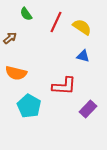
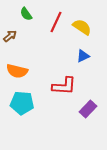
brown arrow: moved 2 px up
blue triangle: rotated 40 degrees counterclockwise
orange semicircle: moved 1 px right, 2 px up
cyan pentagon: moved 7 px left, 3 px up; rotated 25 degrees counterclockwise
